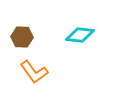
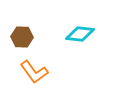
cyan diamond: moved 1 px up
